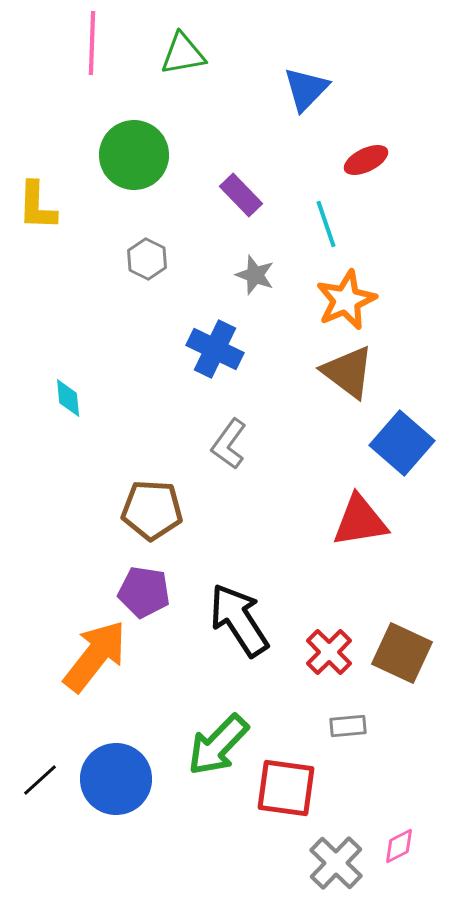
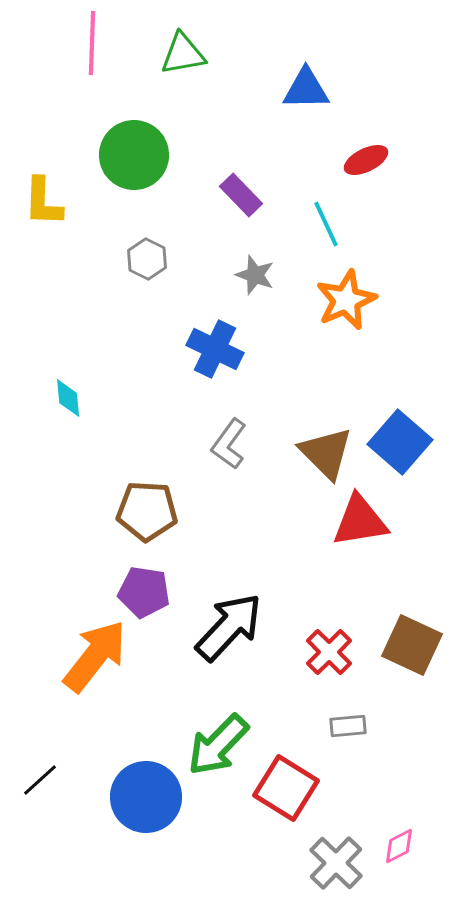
blue triangle: rotated 45 degrees clockwise
yellow L-shape: moved 6 px right, 4 px up
cyan line: rotated 6 degrees counterclockwise
brown triangle: moved 22 px left, 81 px down; rotated 8 degrees clockwise
blue square: moved 2 px left, 1 px up
brown pentagon: moved 5 px left, 1 px down
black arrow: moved 10 px left, 7 px down; rotated 76 degrees clockwise
brown square: moved 10 px right, 8 px up
blue circle: moved 30 px right, 18 px down
red square: rotated 24 degrees clockwise
